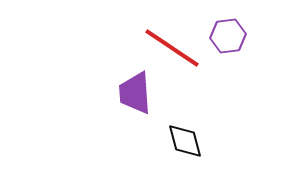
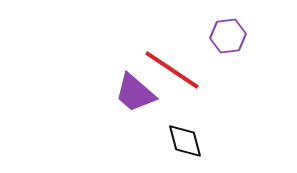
red line: moved 22 px down
purple trapezoid: rotated 45 degrees counterclockwise
